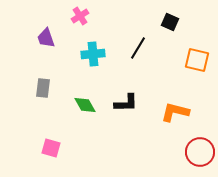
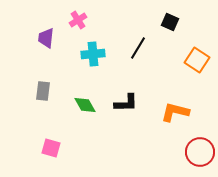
pink cross: moved 2 px left, 4 px down
purple trapezoid: rotated 25 degrees clockwise
orange square: rotated 20 degrees clockwise
gray rectangle: moved 3 px down
